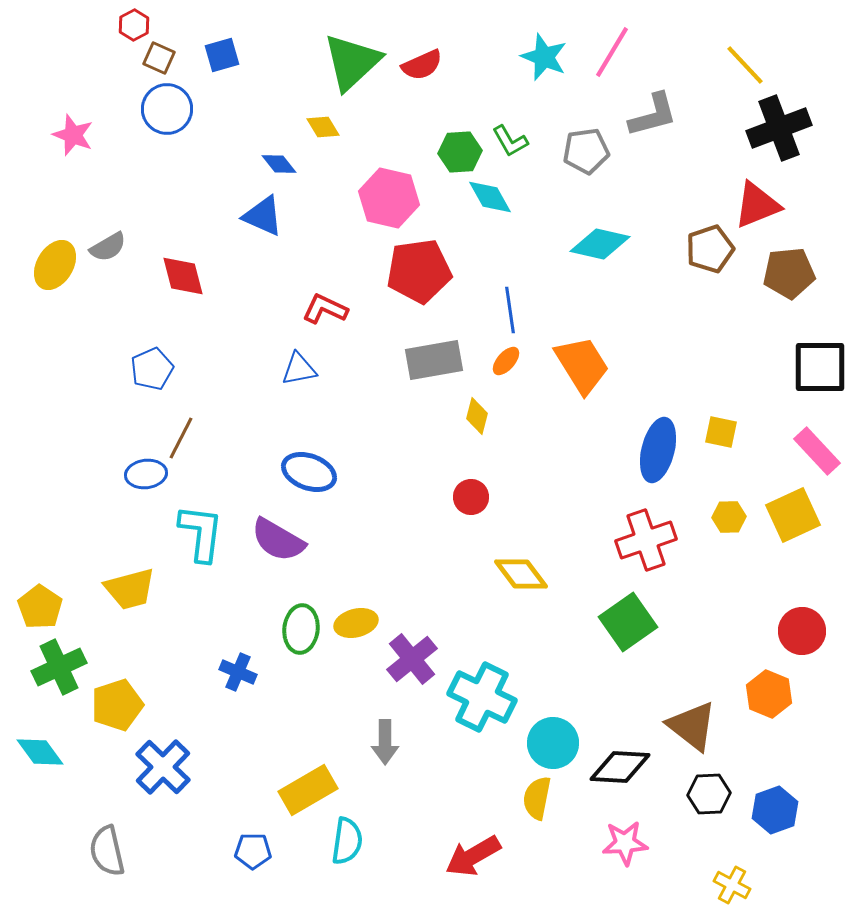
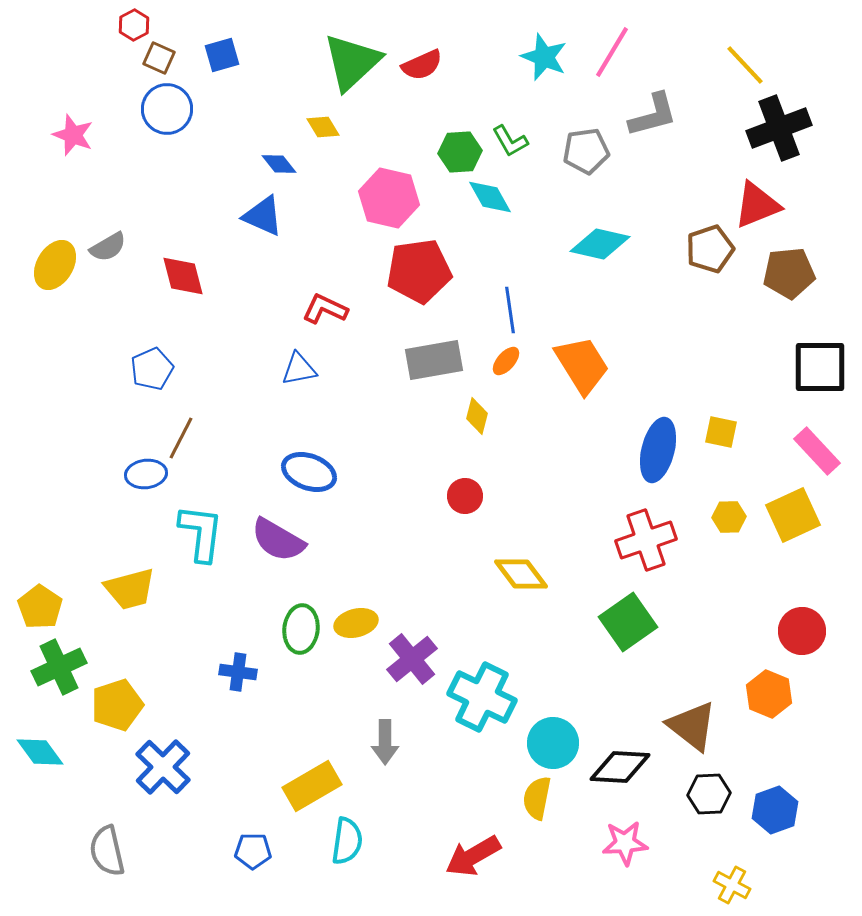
red circle at (471, 497): moved 6 px left, 1 px up
blue cross at (238, 672): rotated 15 degrees counterclockwise
yellow rectangle at (308, 790): moved 4 px right, 4 px up
